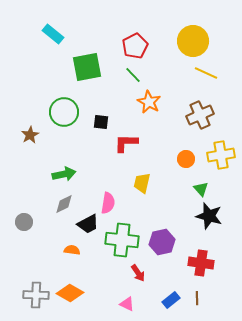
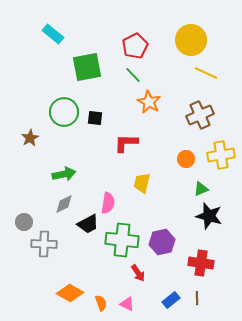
yellow circle: moved 2 px left, 1 px up
black square: moved 6 px left, 4 px up
brown star: moved 3 px down
green triangle: rotated 49 degrees clockwise
orange semicircle: moved 29 px right, 53 px down; rotated 63 degrees clockwise
gray cross: moved 8 px right, 51 px up
